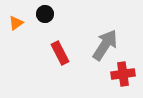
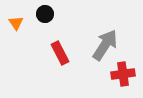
orange triangle: rotated 28 degrees counterclockwise
